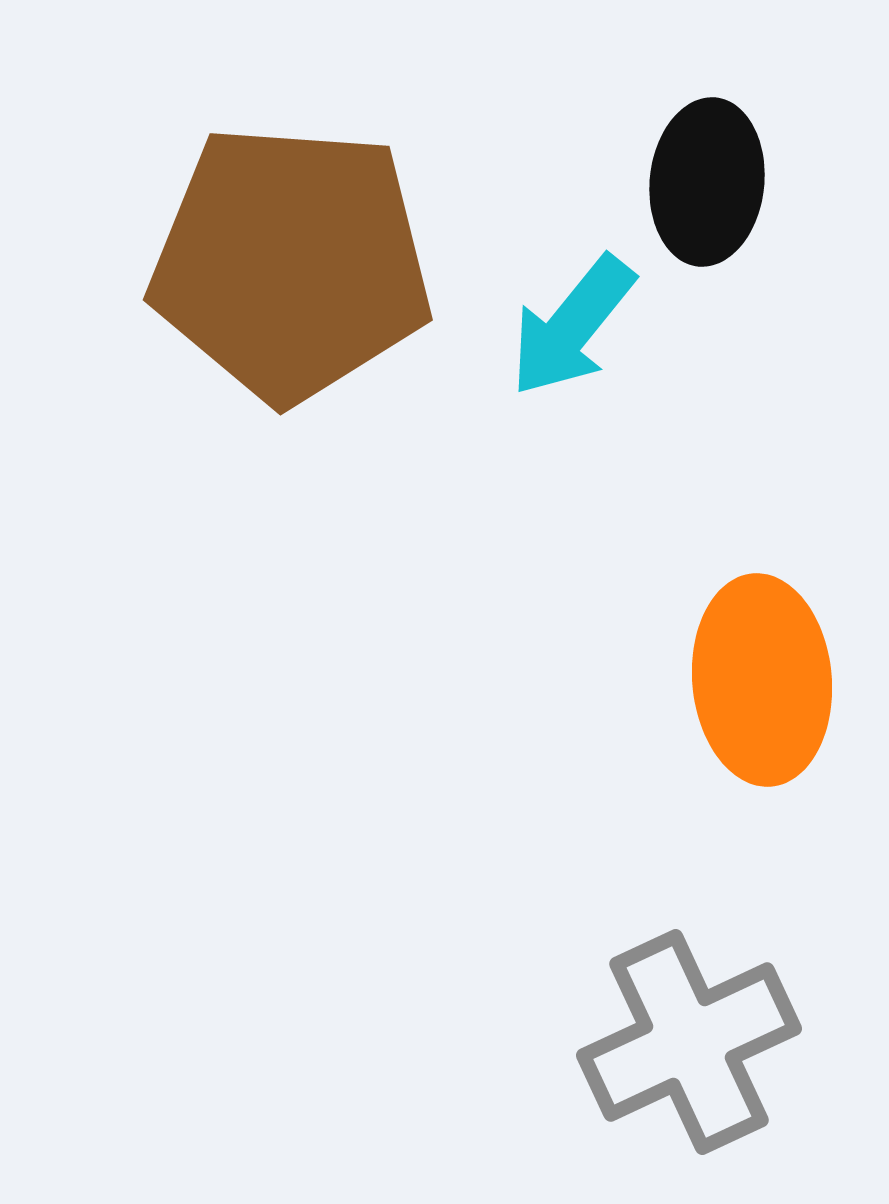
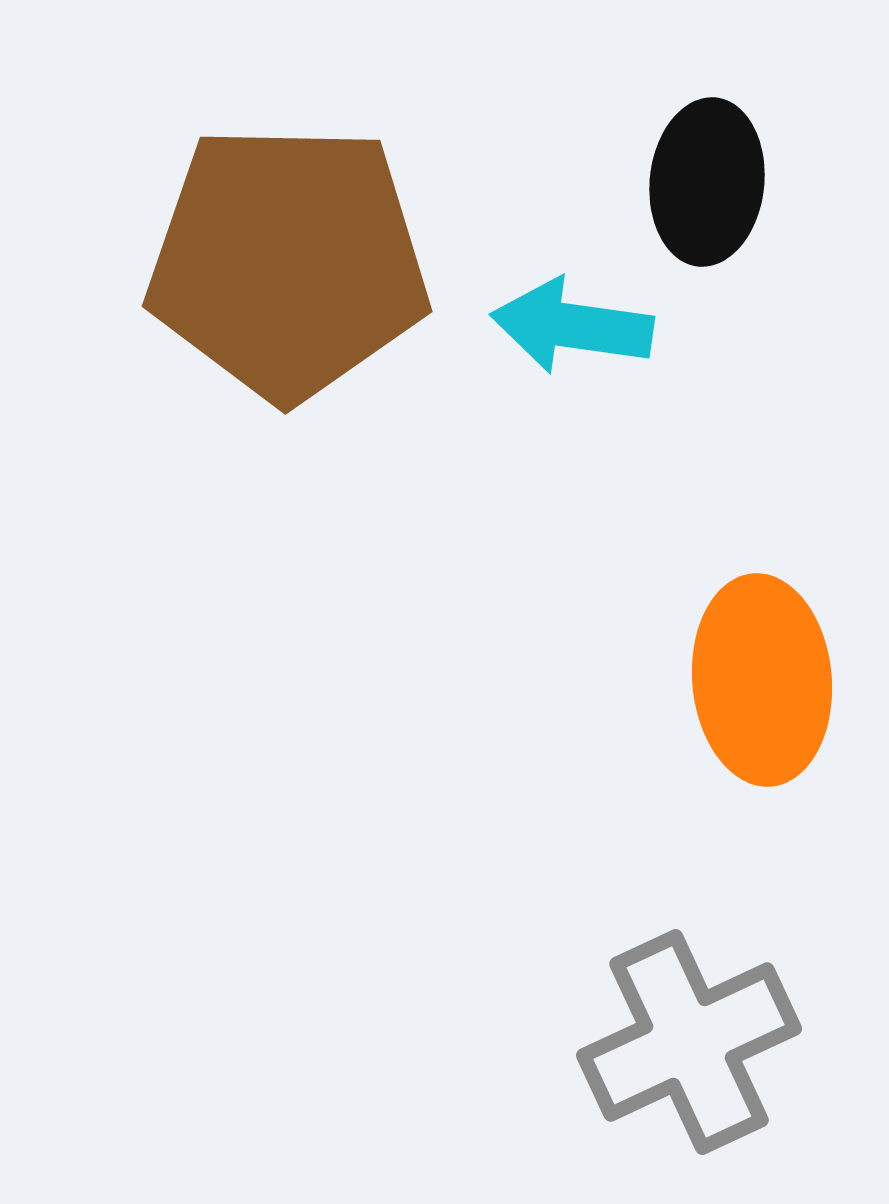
brown pentagon: moved 3 px left, 1 px up; rotated 3 degrees counterclockwise
cyan arrow: rotated 59 degrees clockwise
